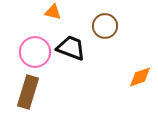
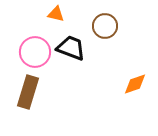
orange triangle: moved 3 px right, 2 px down
orange diamond: moved 5 px left, 7 px down
